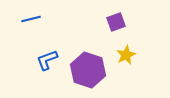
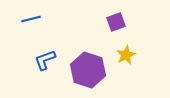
blue L-shape: moved 2 px left
